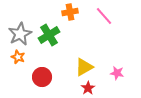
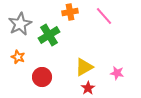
gray star: moved 10 px up
